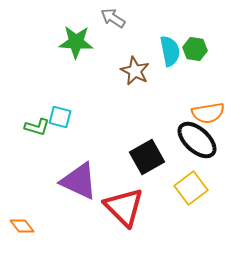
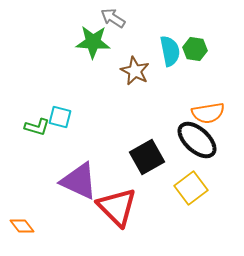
green star: moved 17 px right
red triangle: moved 7 px left
